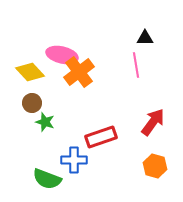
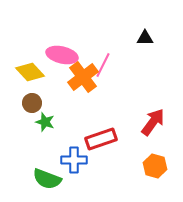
pink line: moved 33 px left; rotated 35 degrees clockwise
orange cross: moved 4 px right, 5 px down
red rectangle: moved 2 px down
